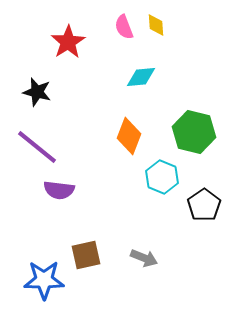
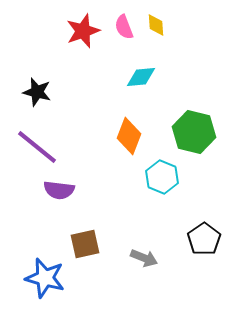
red star: moved 15 px right, 11 px up; rotated 12 degrees clockwise
black pentagon: moved 34 px down
brown square: moved 1 px left, 11 px up
blue star: moved 1 px right, 2 px up; rotated 15 degrees clockwise
